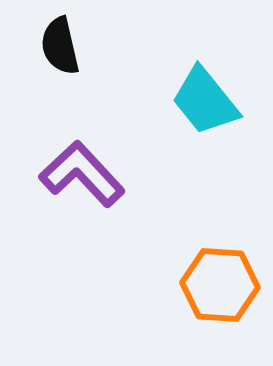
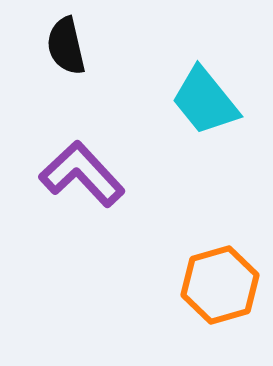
black semicircle: moved 6 px right
orange hexagon: rotated 20 degrees counterclockwise
